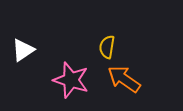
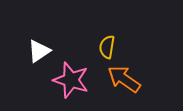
white triangle: moved 16 px right, 1 px down
